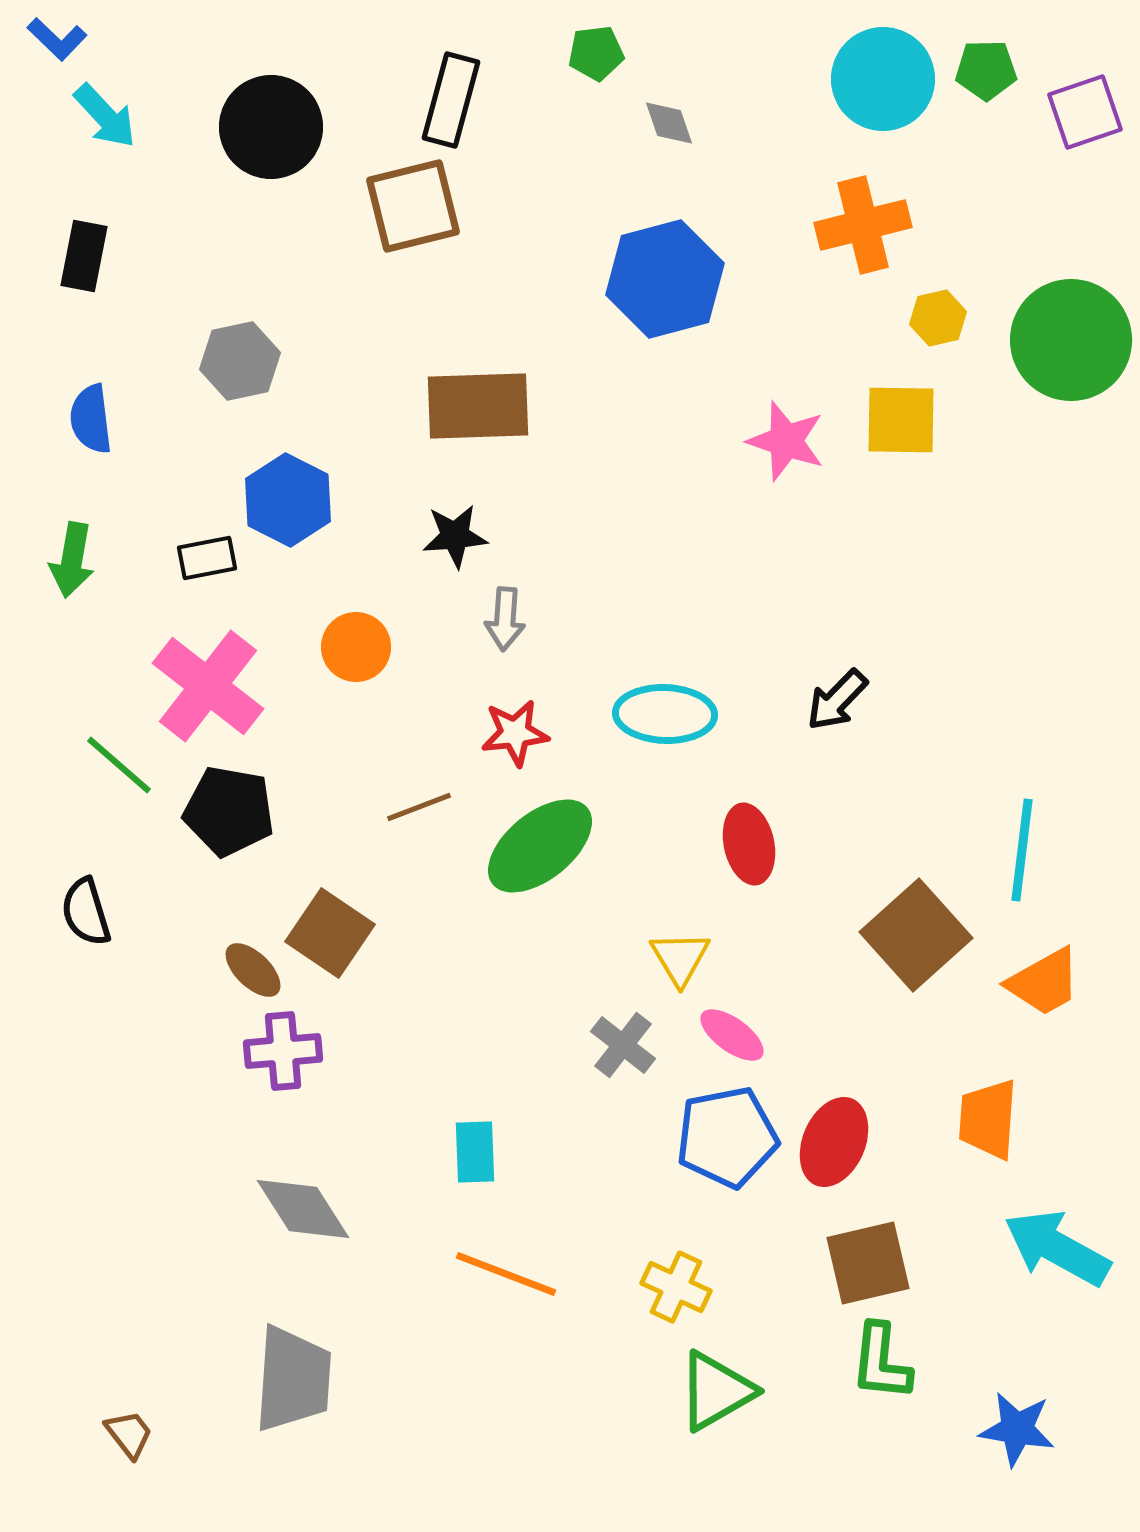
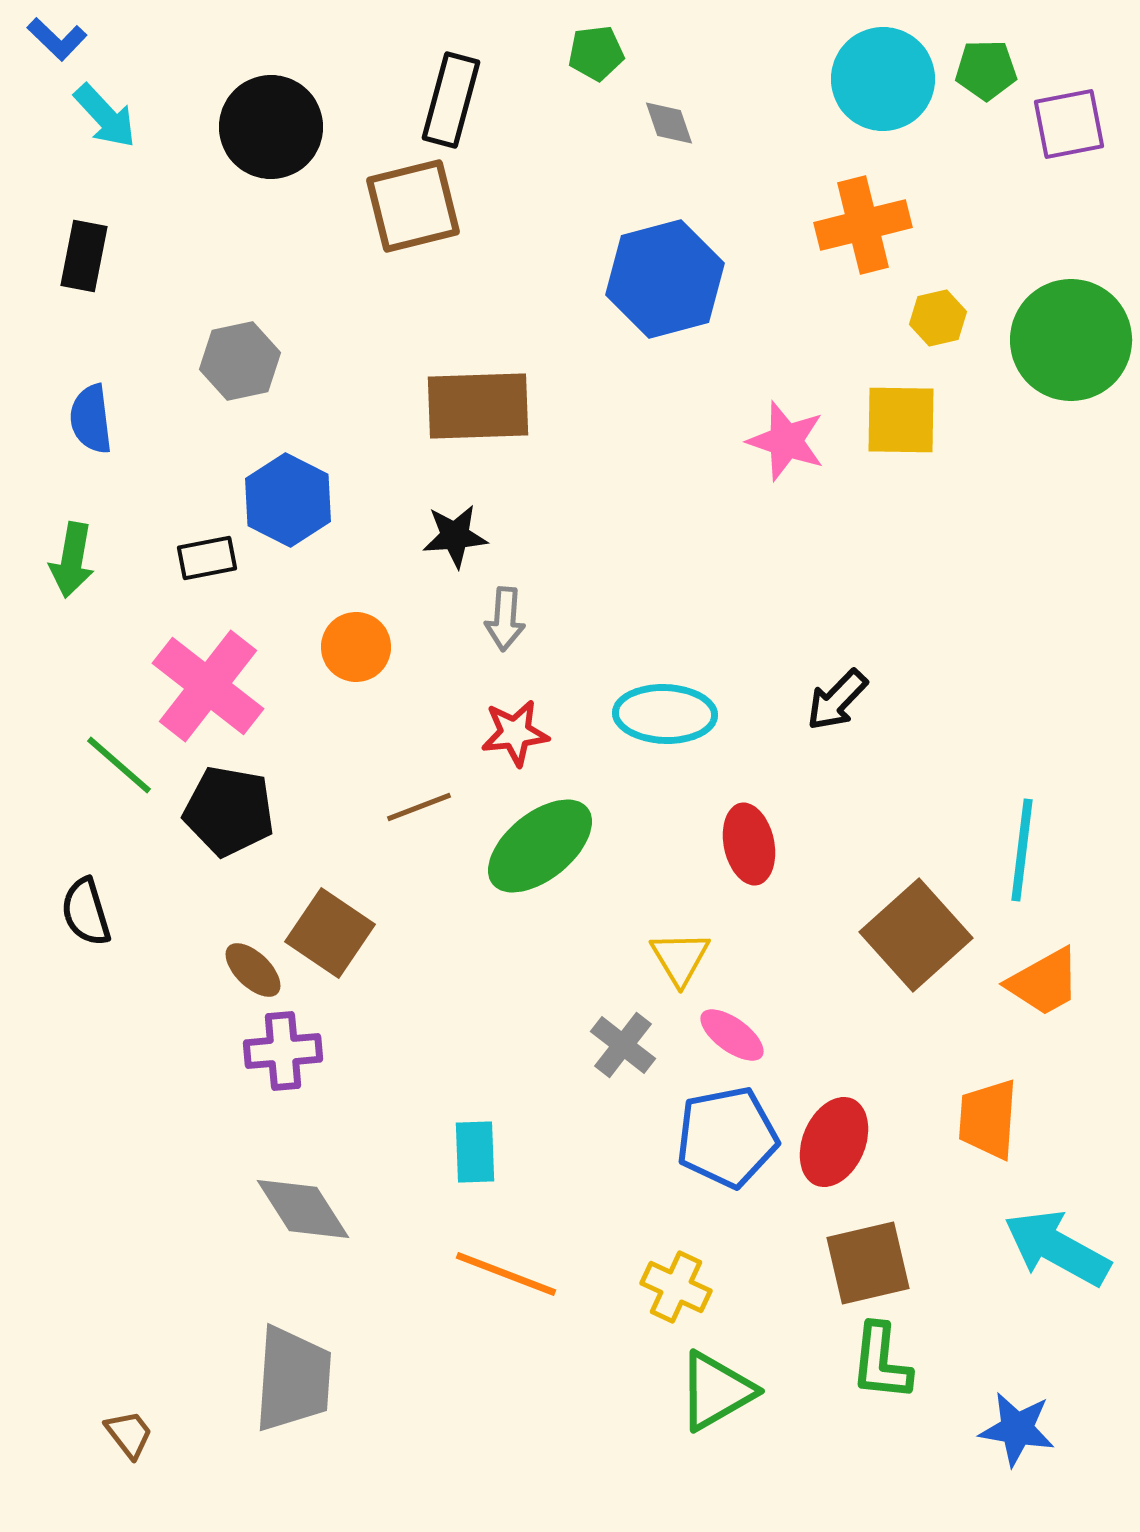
purple square at (1085, 112): moved 16 px left, 12 px down; rotated 8 degrees clockwise
